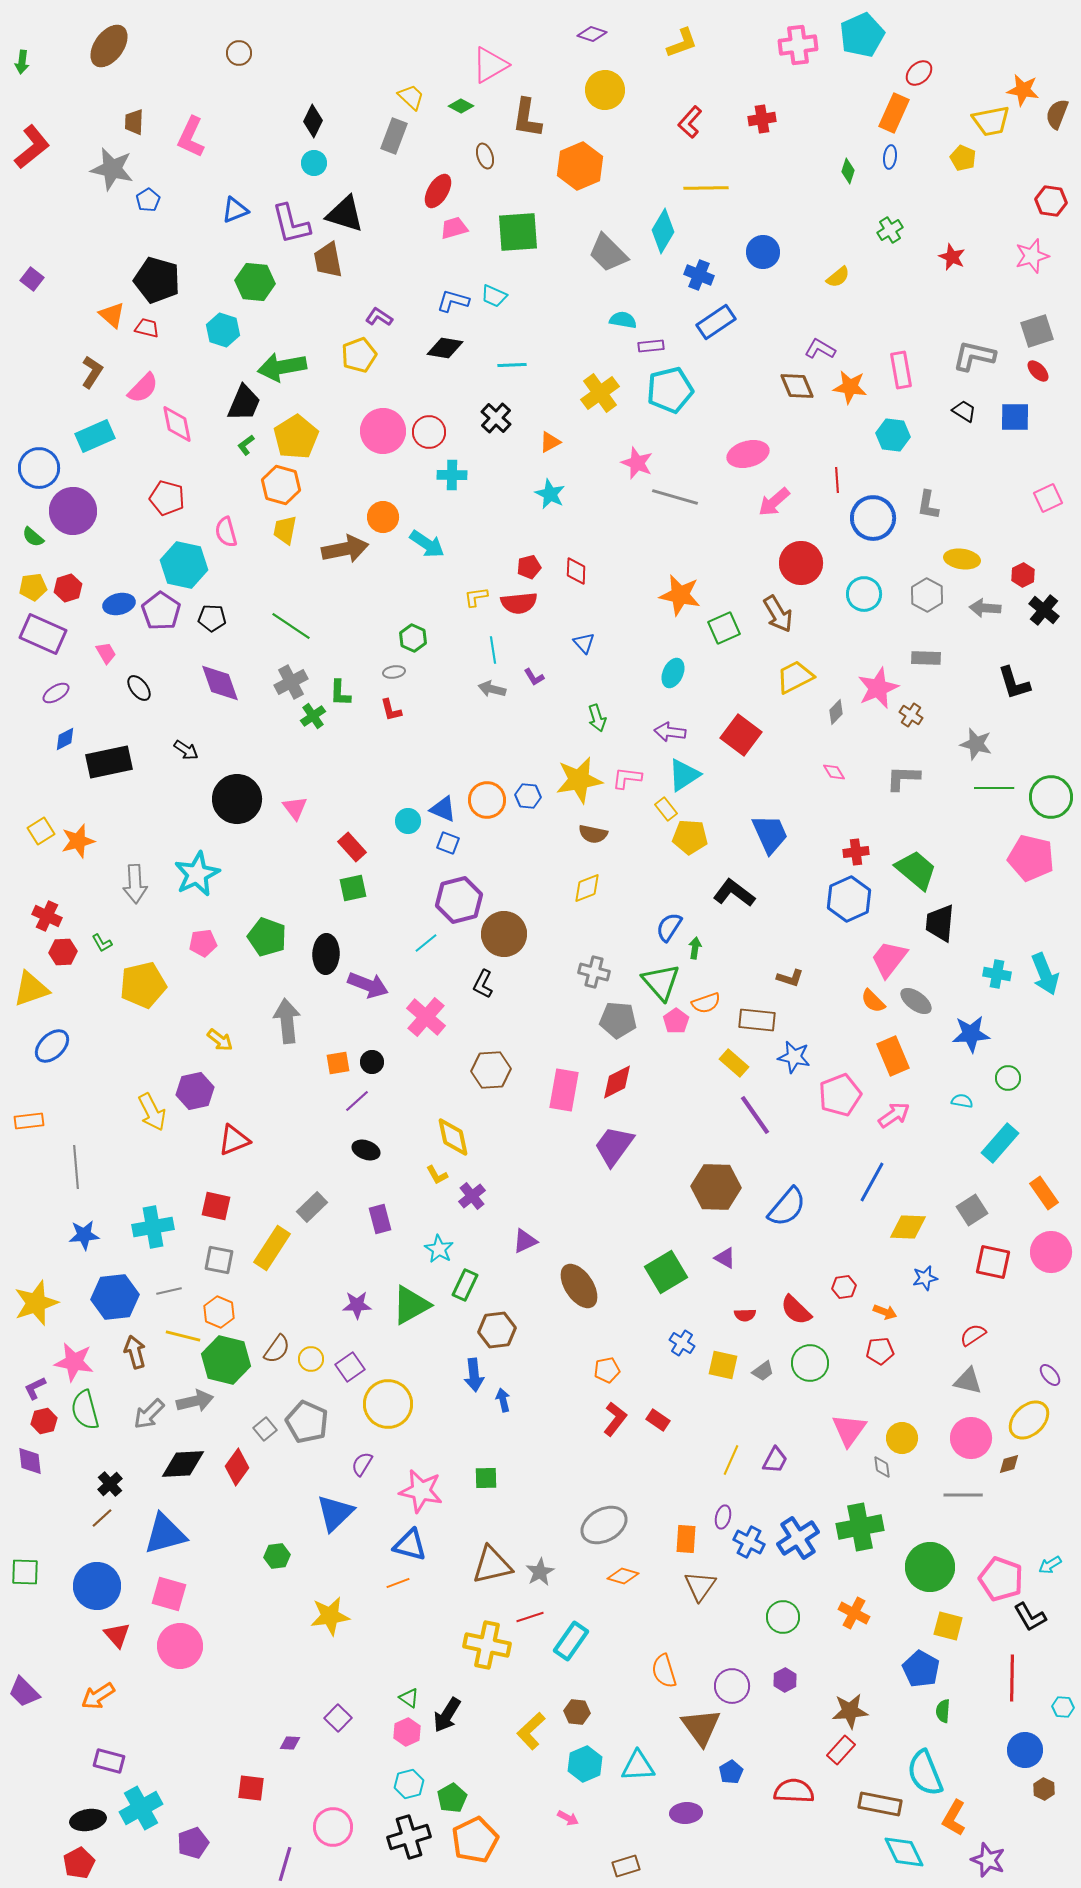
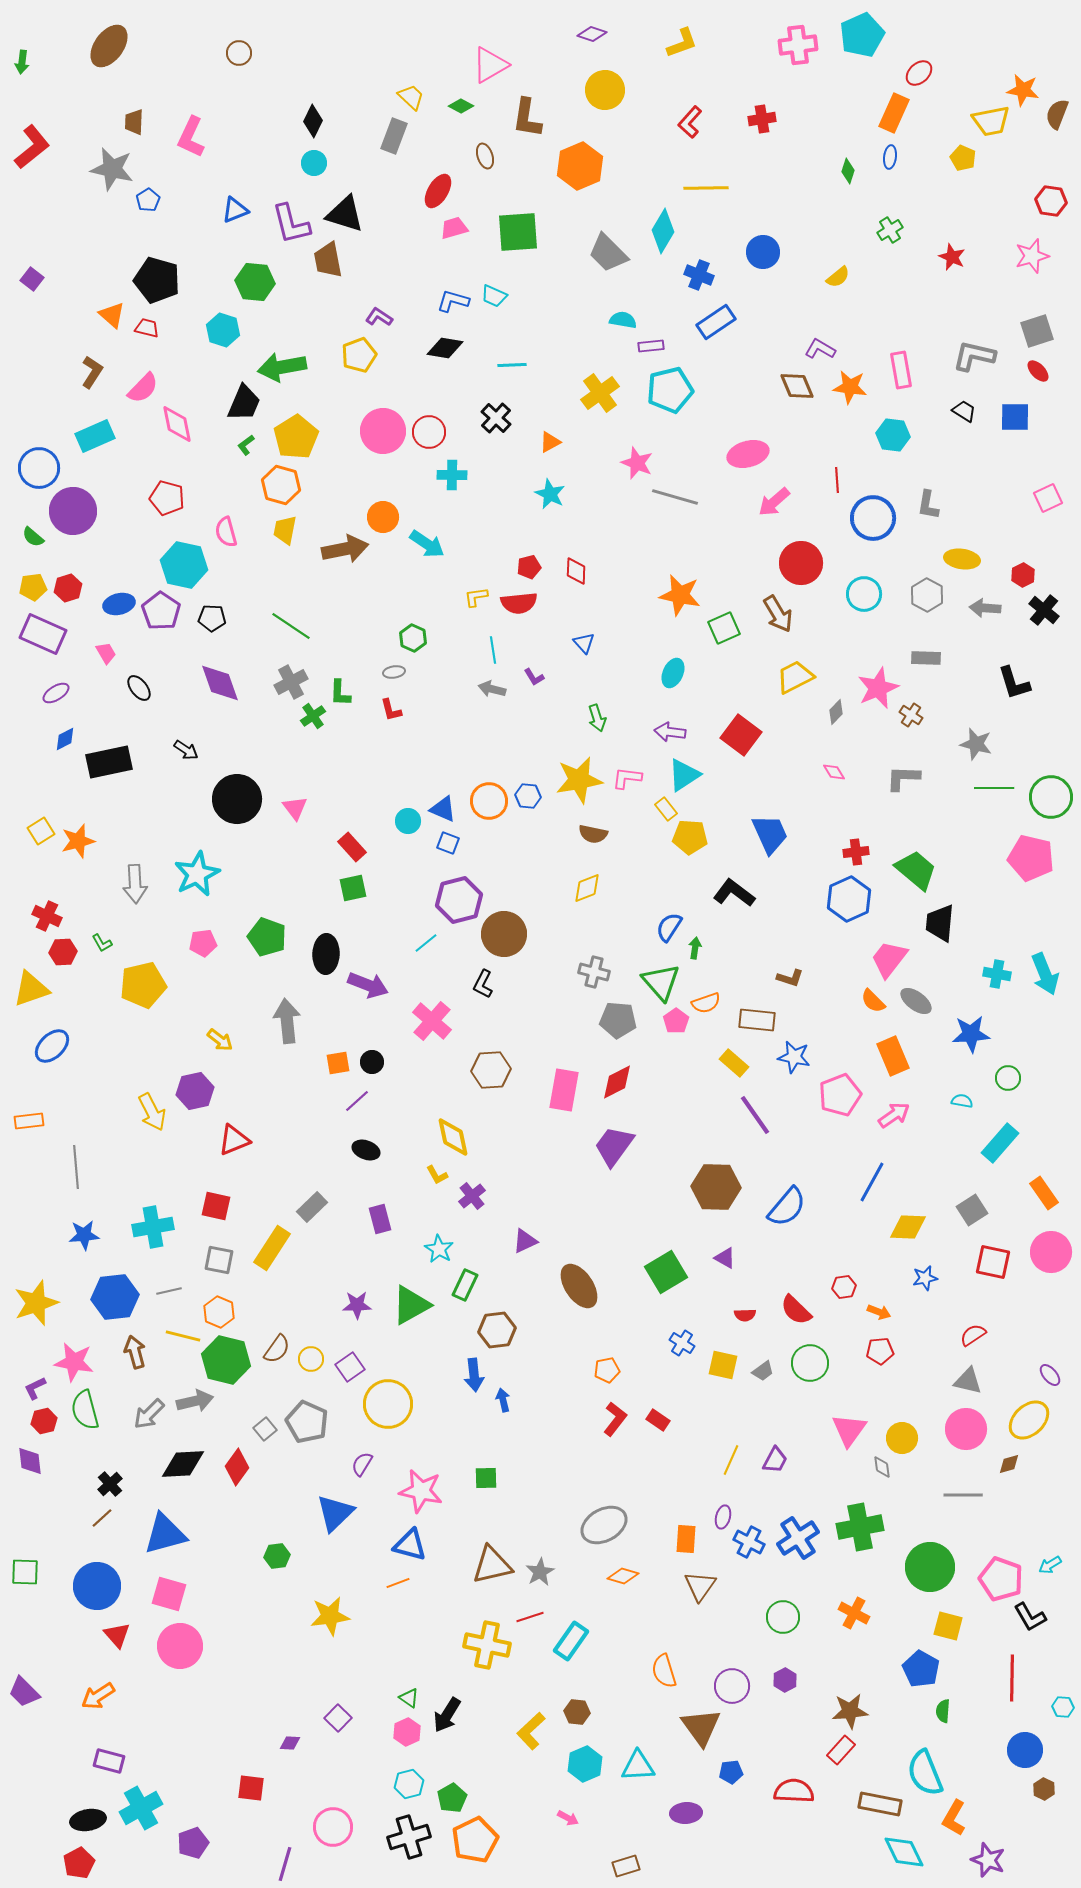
orange circle at (487, 800): moved 2 px right, 1 px down
pink cross at (426, 1017): moved 6 px right, 4 px down
orange arrow at (885, 1312): moved 6 px left
pink circle at (971, 1438): moved 5 px left, 9 px up
blue pentagon at (731, 1772): rotated 25 degrees clockwise
